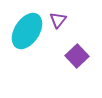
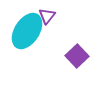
purple triangle: moved 11 px left, 4 px up
